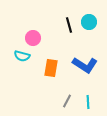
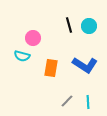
cyan circle: moved 4 px down
gray line: rotated 16 degrees clockwise
